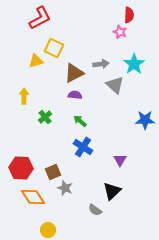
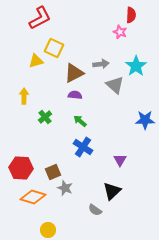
red semicircle: moved 2 px right
cyan star: moved 2 px right, 2 px down
orange diamond: rotated 40 degrees counterclockwise
